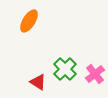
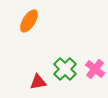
pink cross: moved 5 px up; rotated 12 degrees counterclockwise
red triangle: rotated 42 degrees counterclockwise
